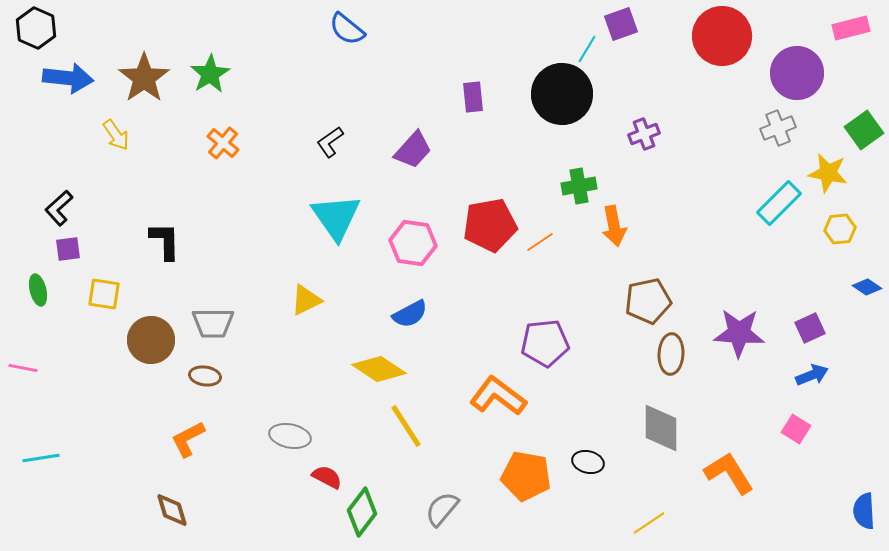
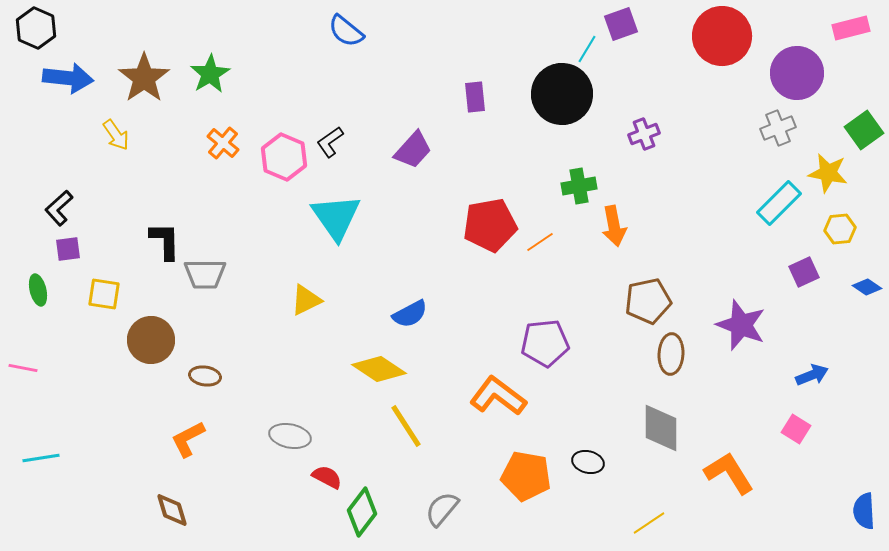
blue semicircle at (347, 29): moved 1 px left, 2 px down
purple rectangle at (473, 97): moved 2 px right
pink hexagon at (413, 243): moved 129 px left, 86 px up; rotated 15 degrees clockwise
gray trapezoid at (213, 323): moved 8 px left, 49 px up
purple square at (810, 328): moved 6 px left, 56 px up
purple star at (739, 333): moved 2 px right, 8 px up; rotated 18 degrees clockwise
